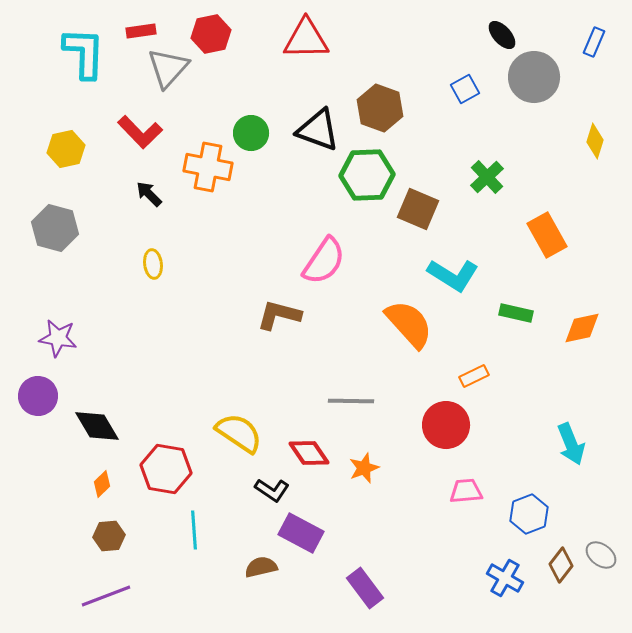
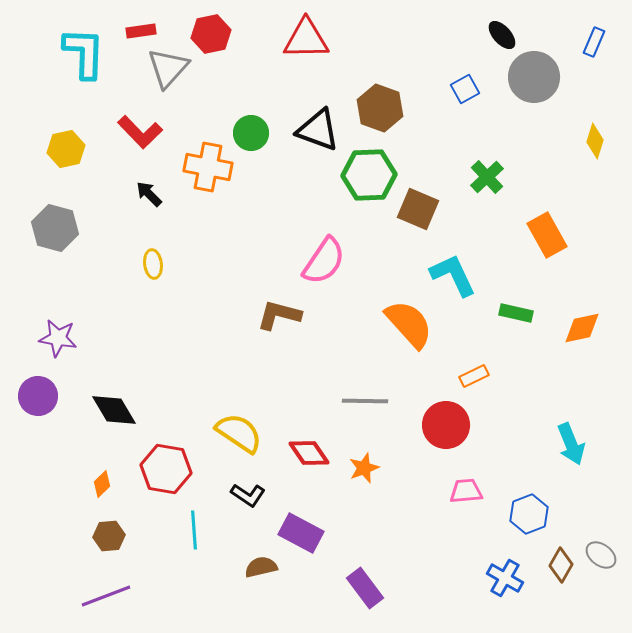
green hexagon at (367, 175): moved 2 px right
cyan L-shape at (453, 275): rotated 147 degrees counterclockwise
gray line at (351, 401): moved 14 px right
black diamond at (97, 426): moved 17 px right, 16 px up
black L-shape at (272, 490): moved 24 px left, 5 px down
brown diamond at (561, 565): rotated 8 degrees counterclockwise
